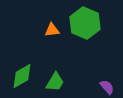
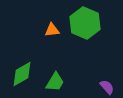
green diamond: moved 2 px up
